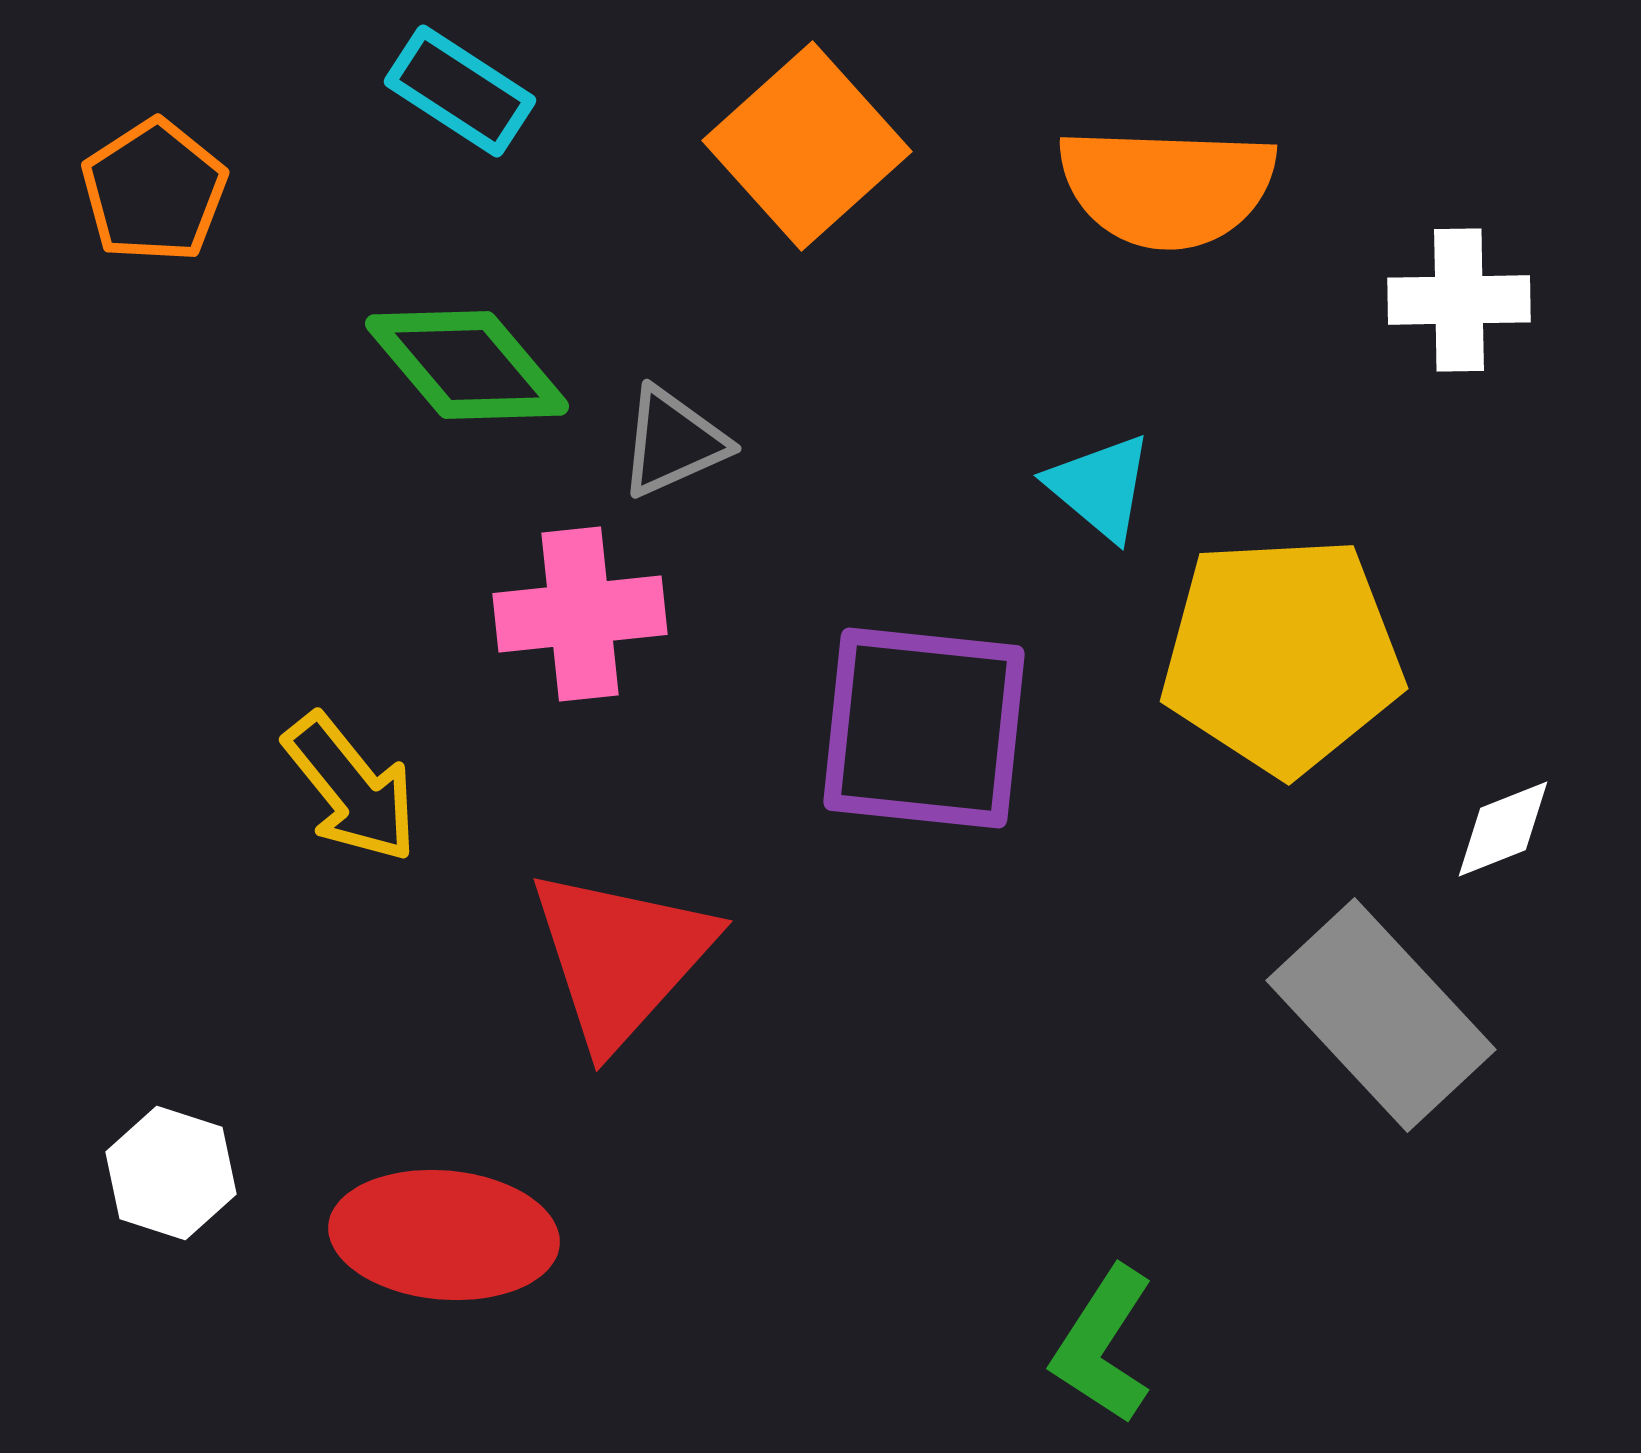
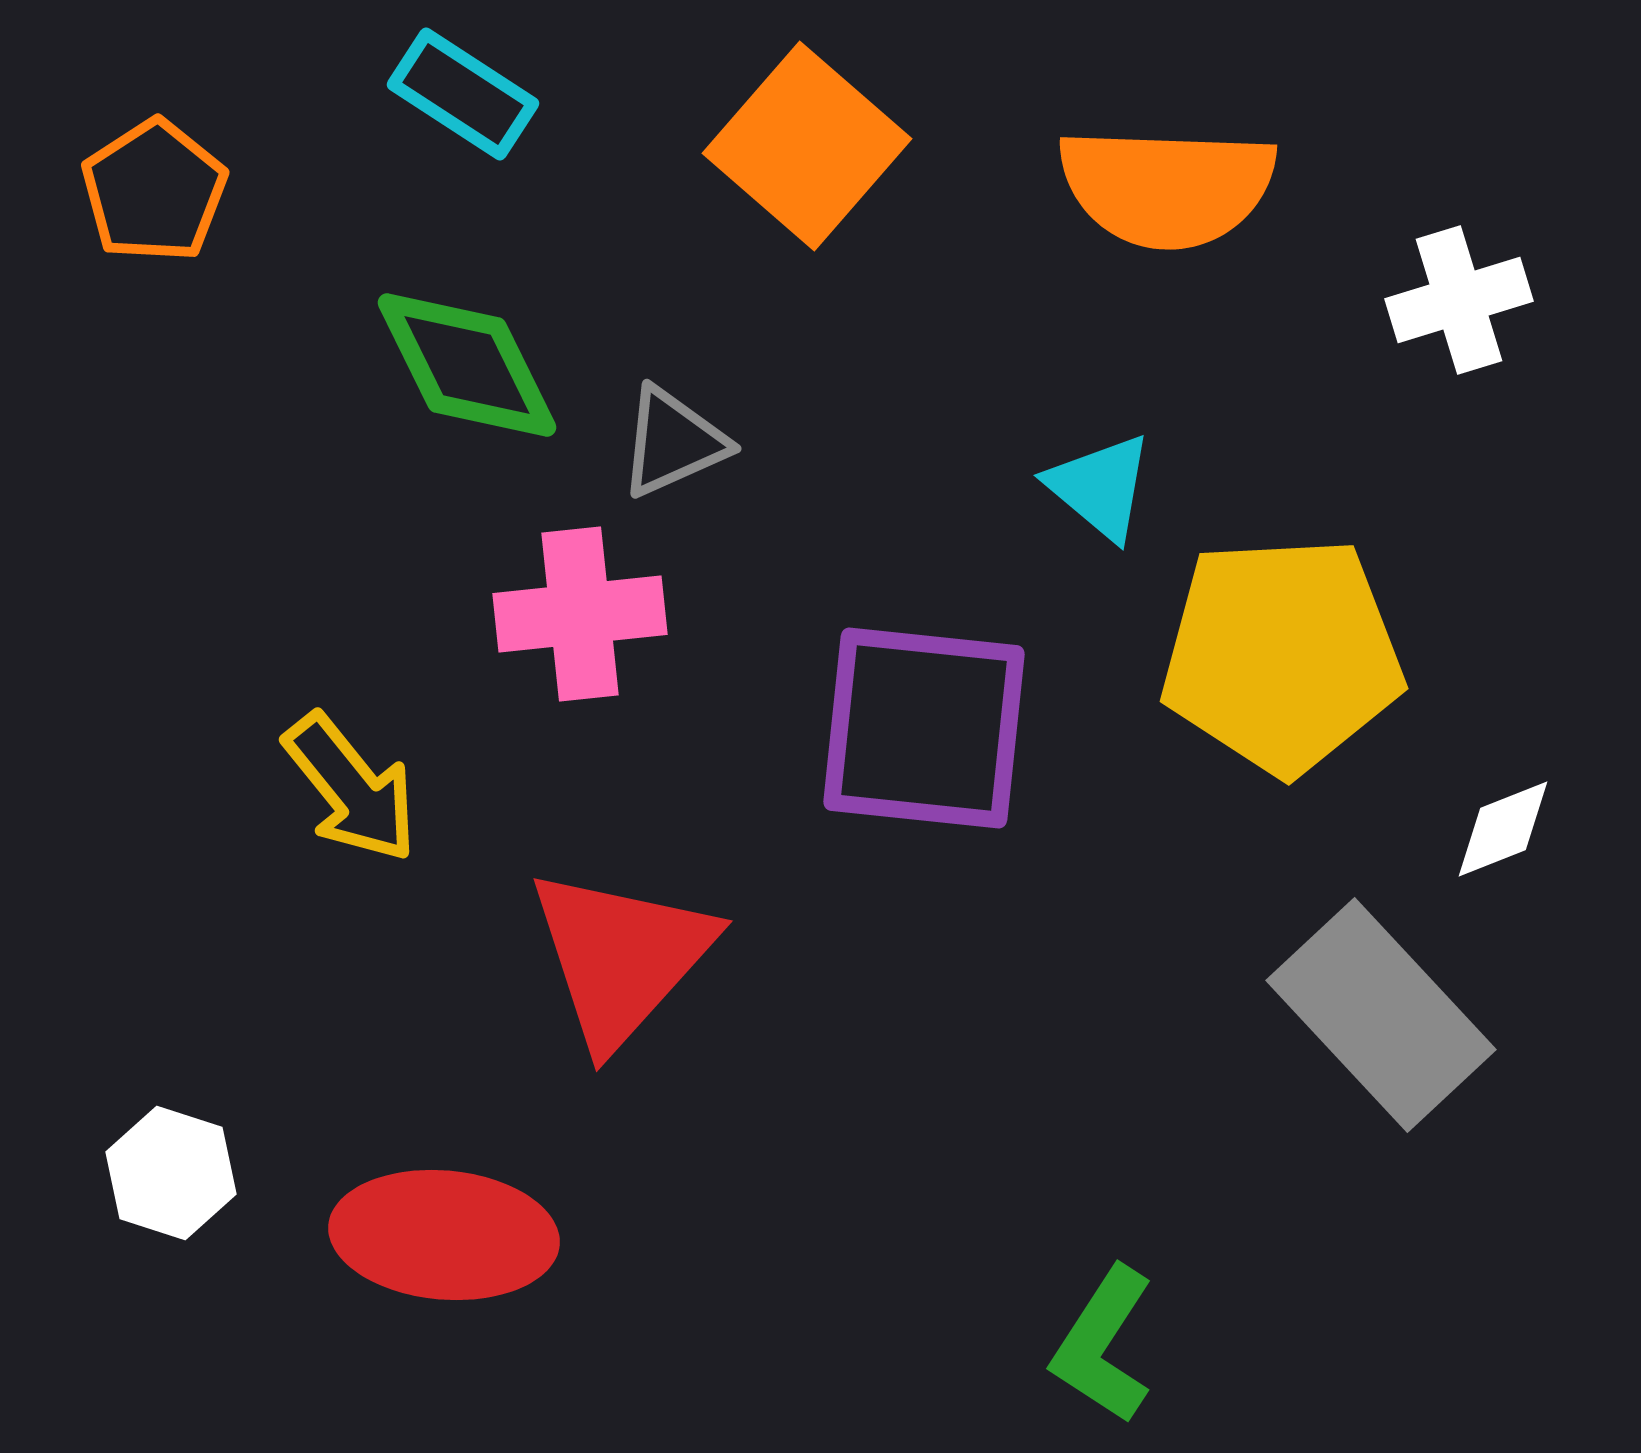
cyan rectangle: moved 3 px right, 3 px down
orange square: rotated 7 degrees counterclockwise
white cross: rotated 16 degrees counterclockwise
green diamond: rotated 14 degrees clockwise
